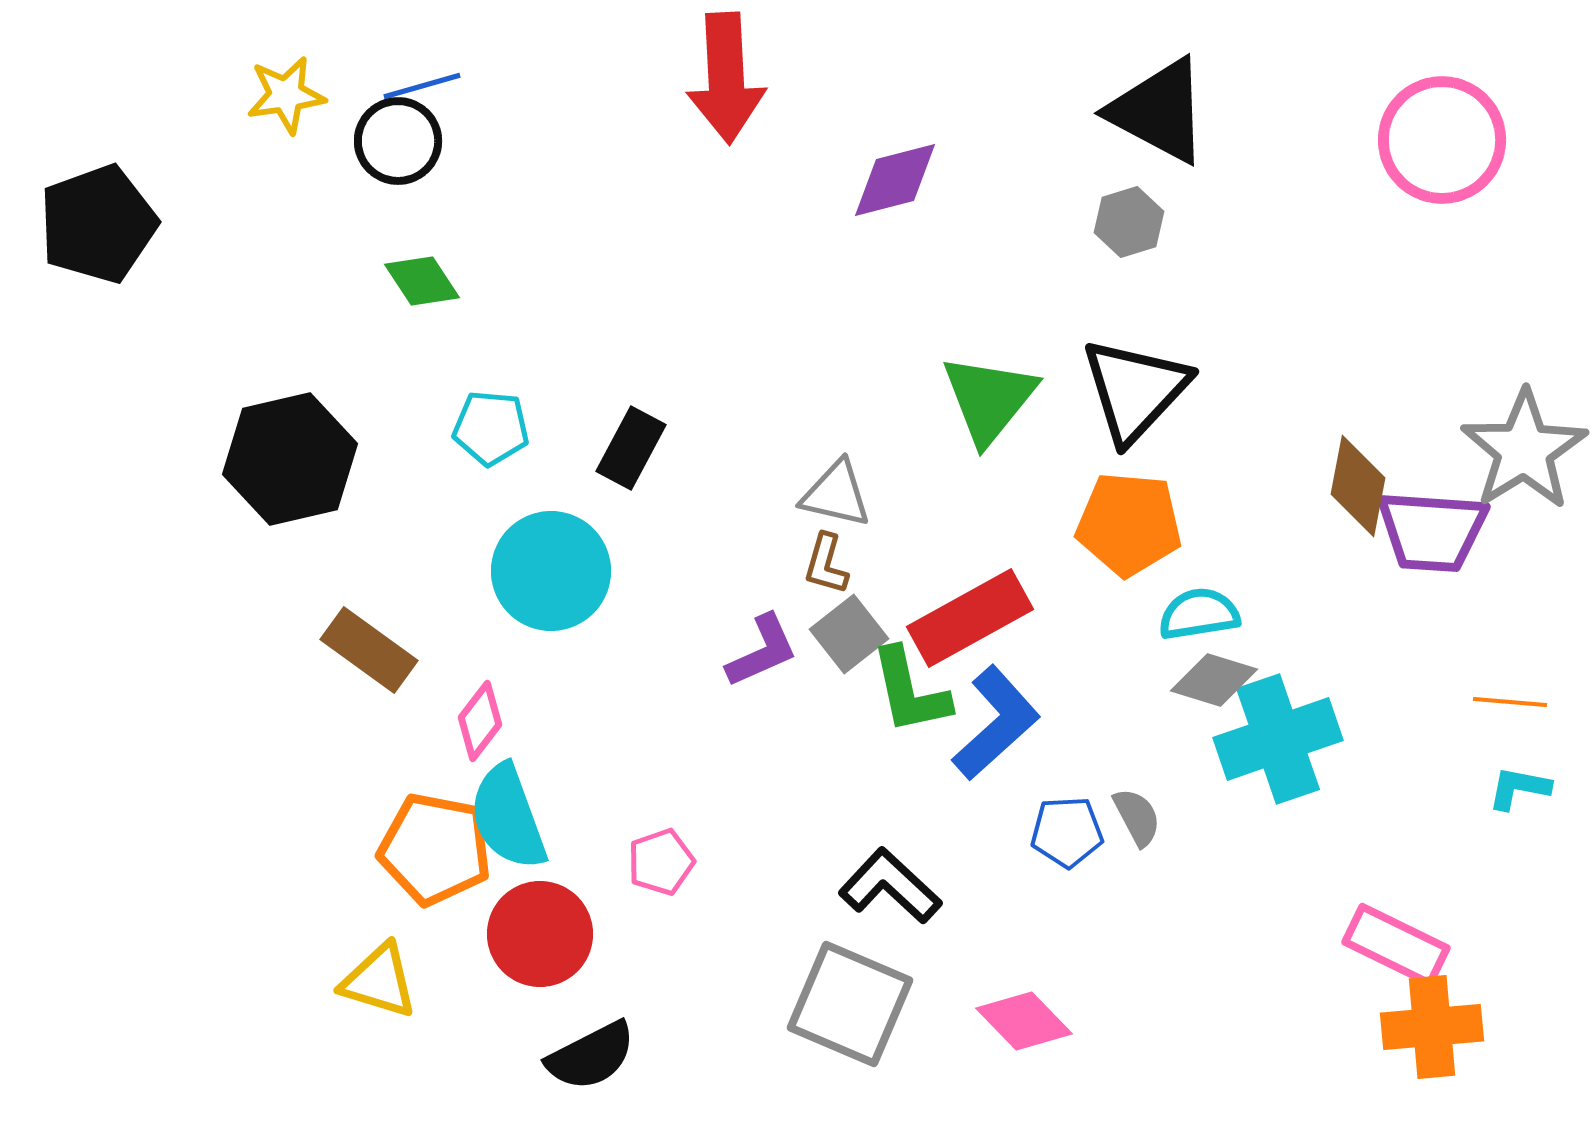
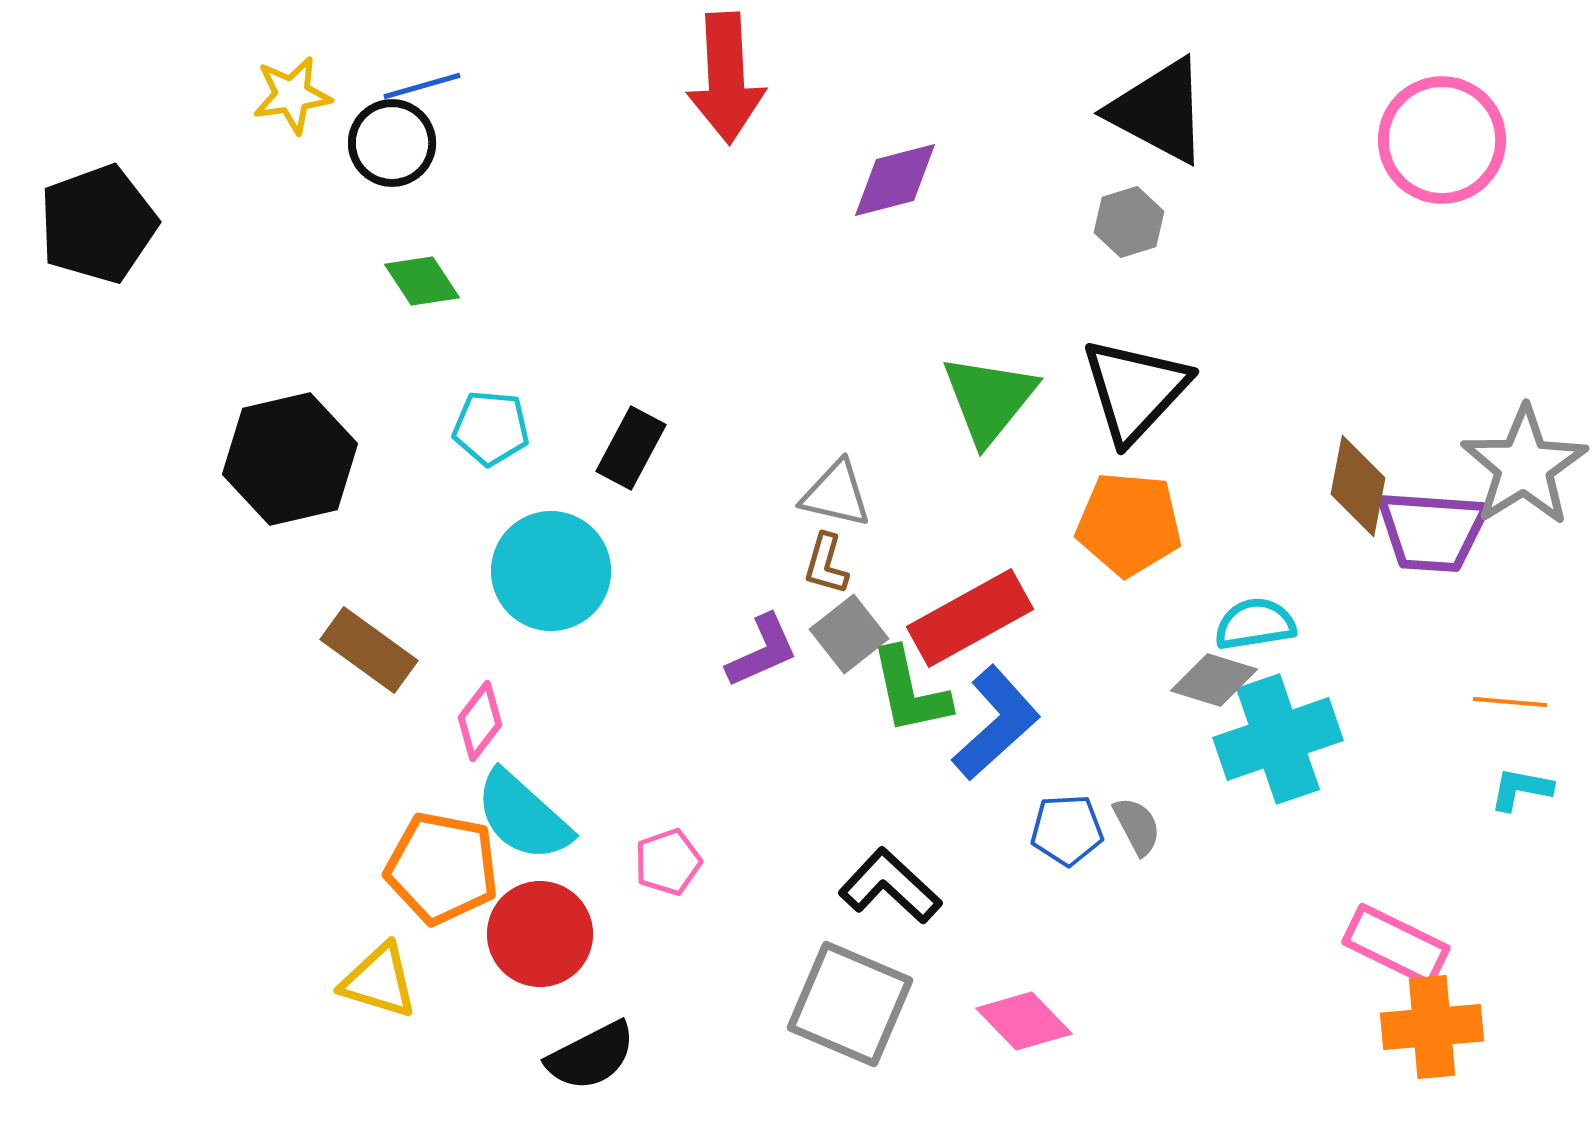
yellow star at (286, 95): moved 6 px right
black circle at (398, 141): moved 6 px left, 2 px down
gray star at (1524, 450): moved 16 px down
cyan semicircle at (1199, 614): moved 56 px right, 10 px down
cyan L-shape at (1519, 788): moved 2 px right, 1 px down
cyan semicircle at (508, 817): moved 15 px right, 1 px up; rotated 28 degrees counterclockwise
gray semicircle at (1137, 817): moved 9 px down
blue pentagon at (1067, 832): moved 2 px up
orange pentagon at (435, 849): moved 7 px right, 19 px down
pink pentagon at (661, 862): moved 7 px right
